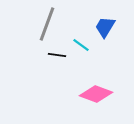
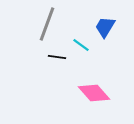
black line: moved 2 px down
pink diamond: moved 2 px left, 1 px up; rotated 28 degrees clockwise
